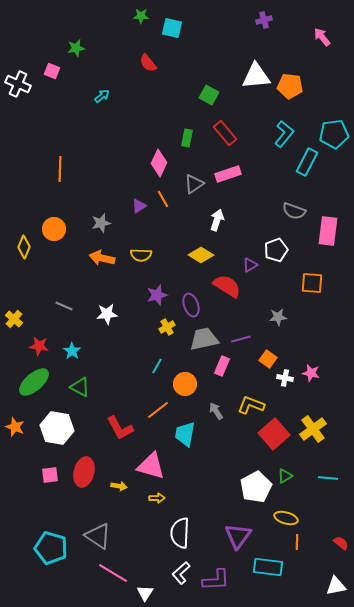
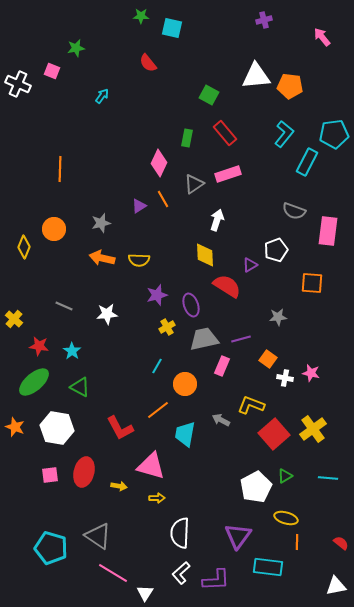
cyan arrow at (102, 96): rotated 14 degrees counterclockwise
yellow semicircle at (141, 255): moved 2 px left, 5 px down
yellow diamond at (201, 255): moved 4 px right; rotated 55 degrees clockwise
gray arrow at (216, 411): moved 5 px right, 9 px down; rotated 30 degrees counterclockwise
